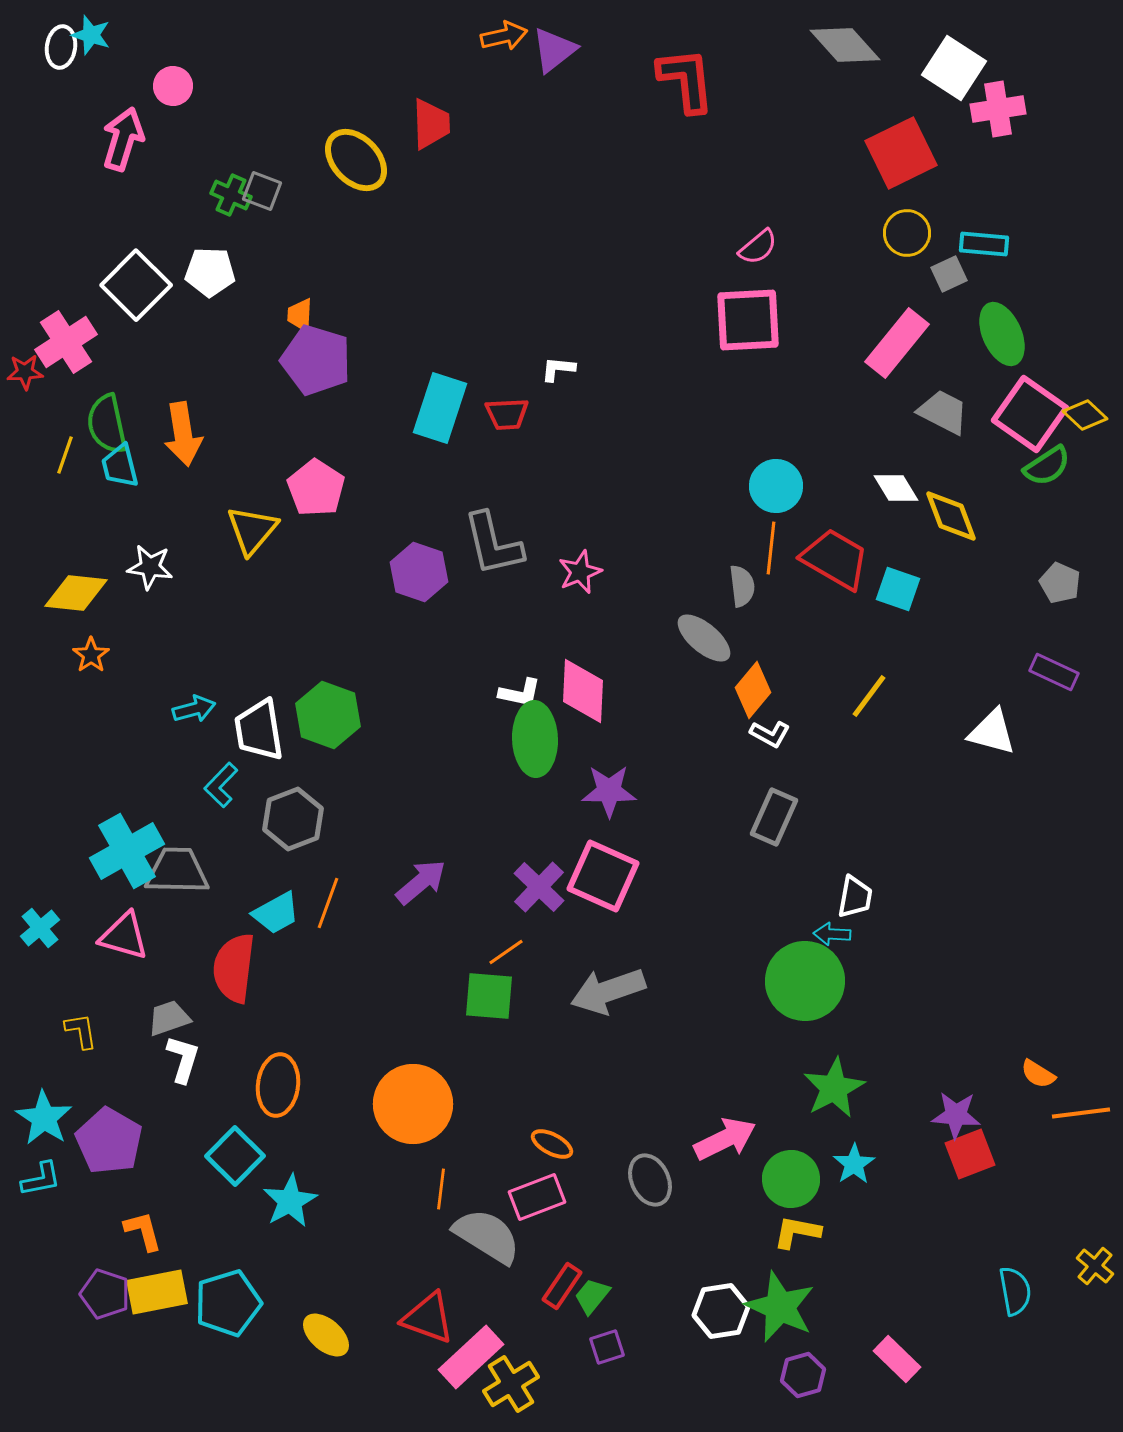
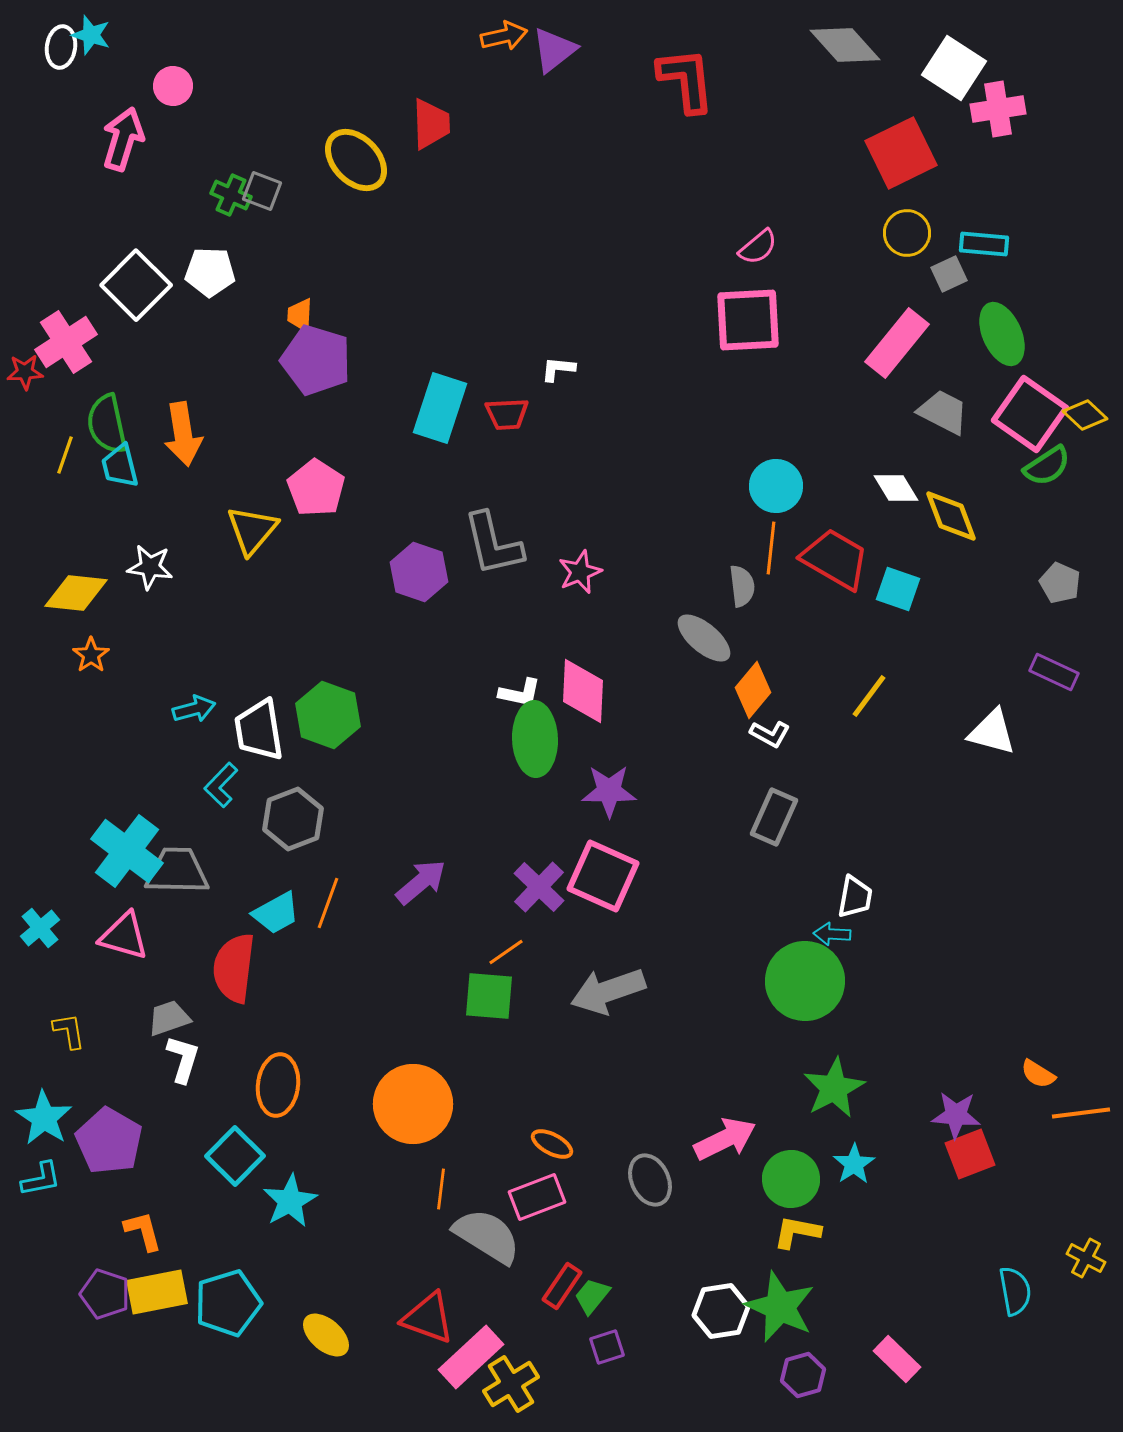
cyan cross at (127, 851): rotated 24 degrees counterclockwise
yellow L-shape at (81, 1031): moved 12 px left
yellow cross at (1095, 1266): moved 9 px left, 8 px up; rotated 12 degrees counterclockwise
